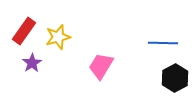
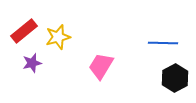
red rectangle: rotated 16 degrees clockwise
purple star: rotated 18 degrees clockwise
